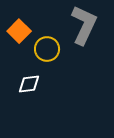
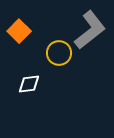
gray L-shape: moved 6 px right, 5 px down; rotated 27 degrees clockwise
yellow circle: moved 12 px right, 4 px down
